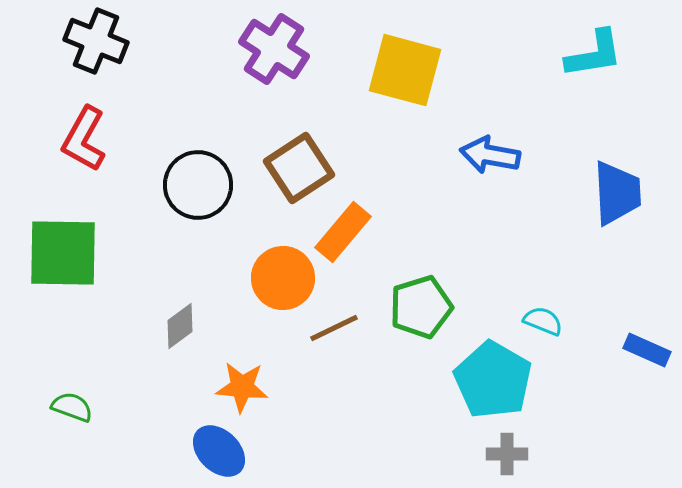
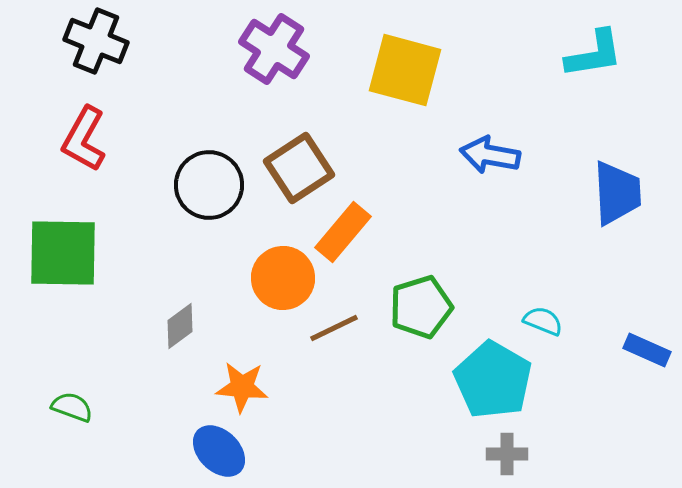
black circle: moved 11 px right
